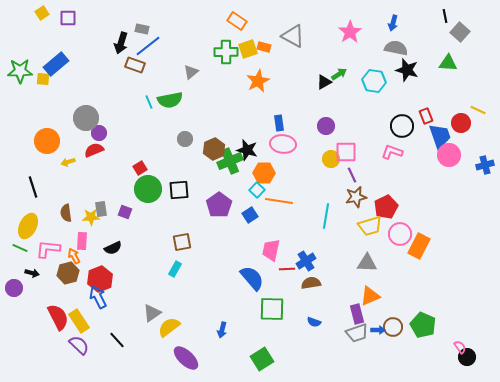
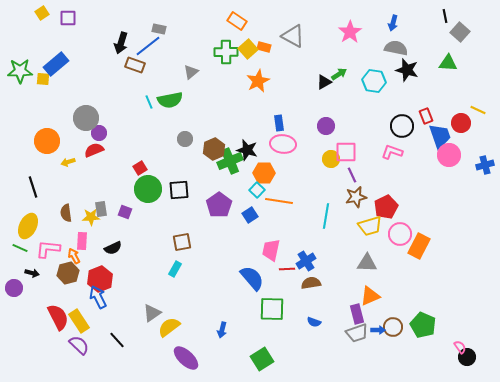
gray rectangle at (142, 29): moved 17 px right
yellow square at (248, 49): rotated 24 degrees counterclockwise
